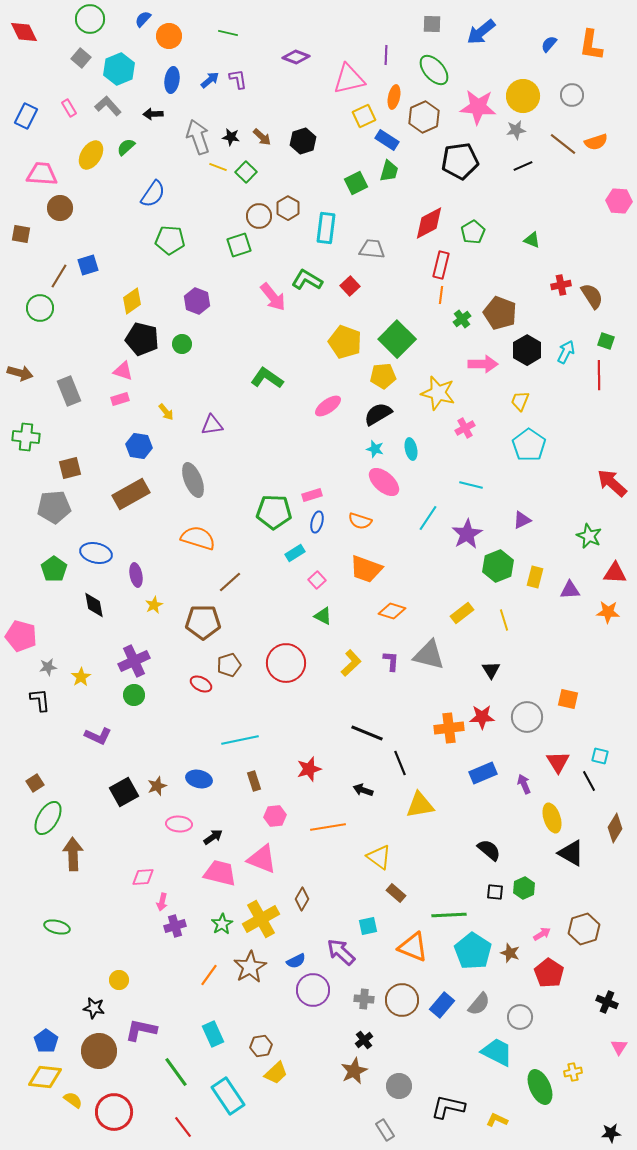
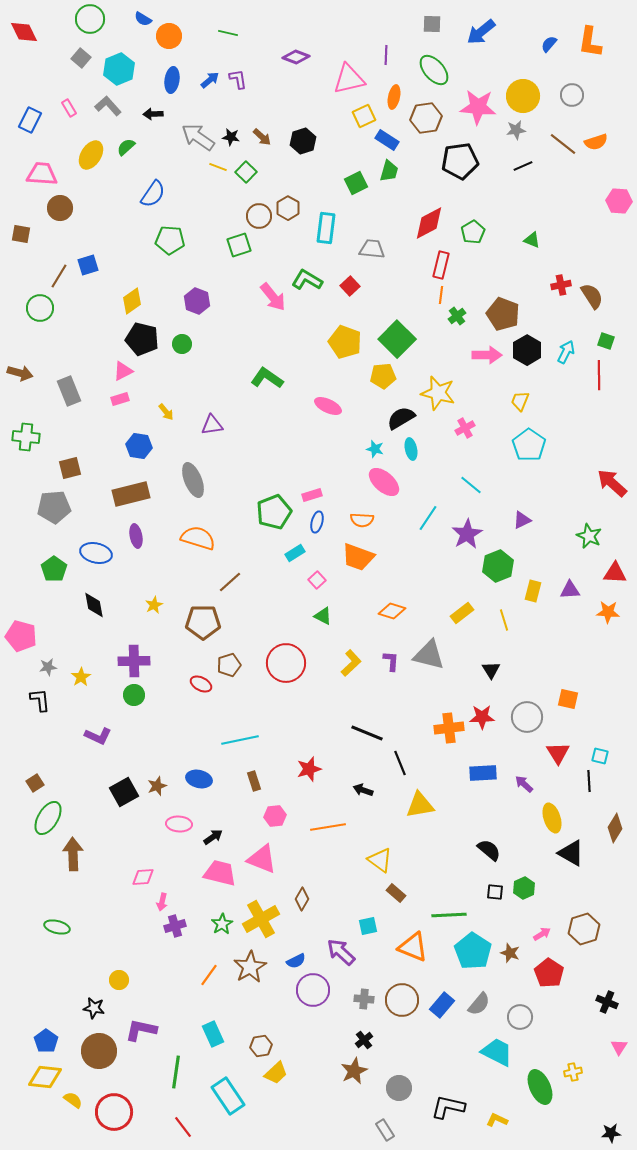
blue semicircle at (143, 19): rotated 102 degrees counterclockwise
orange L-shape at (591, 45): moved 1 px left, 3 px up
blue rectangle at (26, 116): moved 4 px right, 4 px down
brown hexagon at (424, 117): moved 2 px right, 1 px down; rotated 16 degrees clockwise
gray arrow at (198, 137): rotated 36 degrees counterclockwise
brown pentagon at (500, 313): moved 3 px right, 1 px down
green cross at (462, 319): moved 5 px left, 3 px up
pink arrow at (483, 364): moved 4 px right, 9 px up
pink triangle at (123, 371): rotated 45 degrees counterclockwise
pink ellipse at (328, 406): rotated 60 degrees clockwise
black semicircle at (378, 414): moved 23 px right, 4 px down
cyan line at (471, 485): rotated 25 degrees clockwise
brown rectangle at (131, 494): rotated 15 degrees clockwise
green pentagon at (274, 512): rotated 24 degrees counterclockwise
orange semicircle at (360, 521): moved 2 px right, 1 px up; rotated 15 degrees counterclockwise
orange trapezoid at (366, 569): moved 8 px left, 12 px up
purple ellipse at (136, 575): moved 39 px up
yellow rectangle at (535, 577): moved 2 px left, 14 px down
purple cross at (134, 661): rotated 24 degrees clockwise
red triangle at (558, 762): moved 9 px up
blue rectangle at (483, 773): rotated 20 degrees clockwise
black line at (589, 781): rotated 25 degrees clockwise
purple arrow at (524, 784): rotated 24 degrees counterclockwise
yellow triangle at (379, 857): moved 1 px right, 3 px down
green line at (176, 1072): rotated 44 degrees clockwise
gray circle at (399, 1086): moved 2 px down
